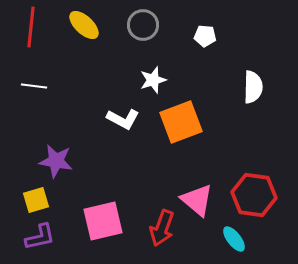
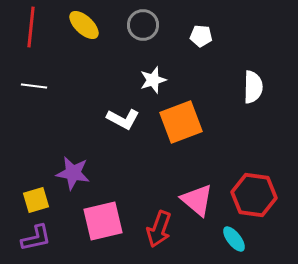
white pentagon: moved 4 px left
purple star: moved 17 px right, 12 px down
red arrow: moved 3 px left, 1 px down
purple L-shape: moved 4 px left, 1 px down
